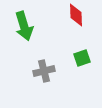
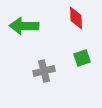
red diamond: moved 3 px down
green arrow: rotated 108 degrees clockwise
